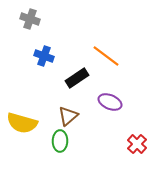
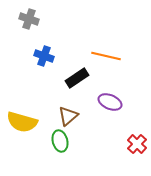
gray cross: moved 1 px left
orange line: rotated 24 degrees counterclockwise
yellow semicircle: moved 1 px up
green ellipse: rotated 15 degrees counterclockwise
